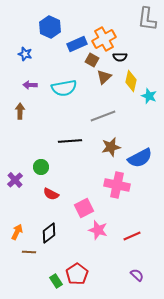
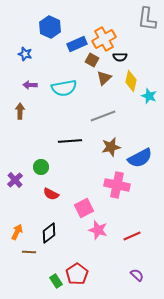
brown triangle: moved 1 px down
